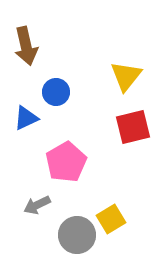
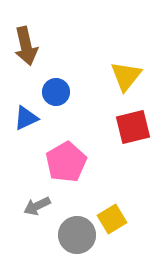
gray arrow: moved 1 px down
yellow square: moved 1 px right
